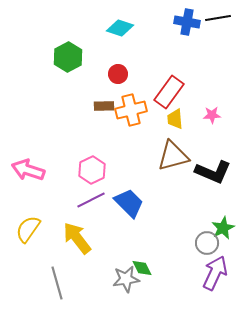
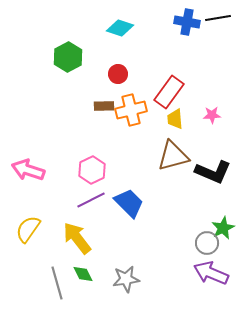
green diamond: moved 59 px left, 6 px down
purple arrow: moved 4 px left; rotated 92 degrees counterclockwise
